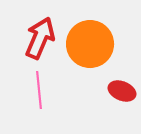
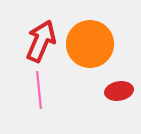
red arrow: moved 1 px right, 3 px down
red ellipse: moved 3 px left; rotated 32 degrees counterclockwise
